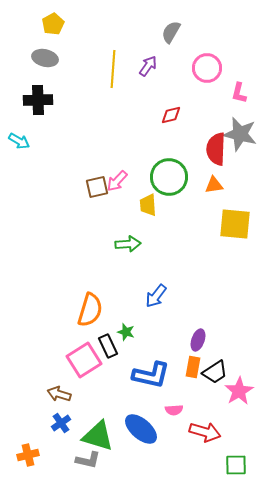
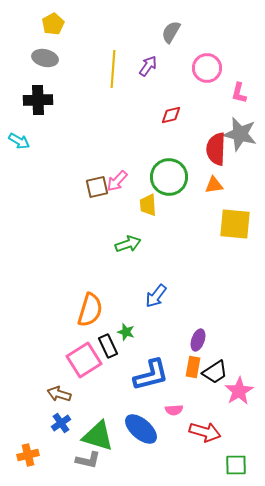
green arrow: rotated 15 degrees counterclockwise
blue L-shape: rotated 27 degrees counterclockwise
